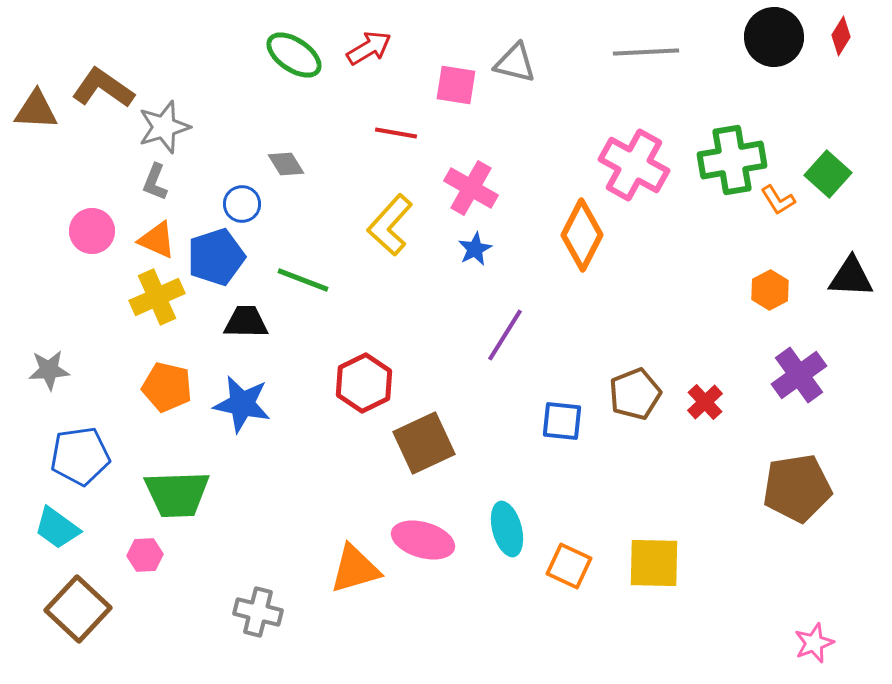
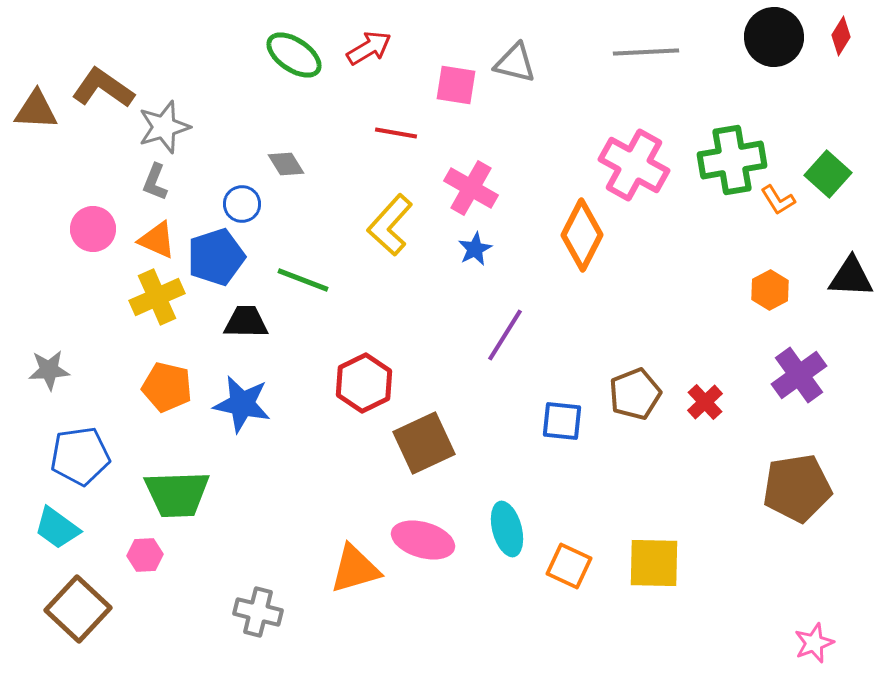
pink circle at (92, 231): moved 1 px right, 2 px up
